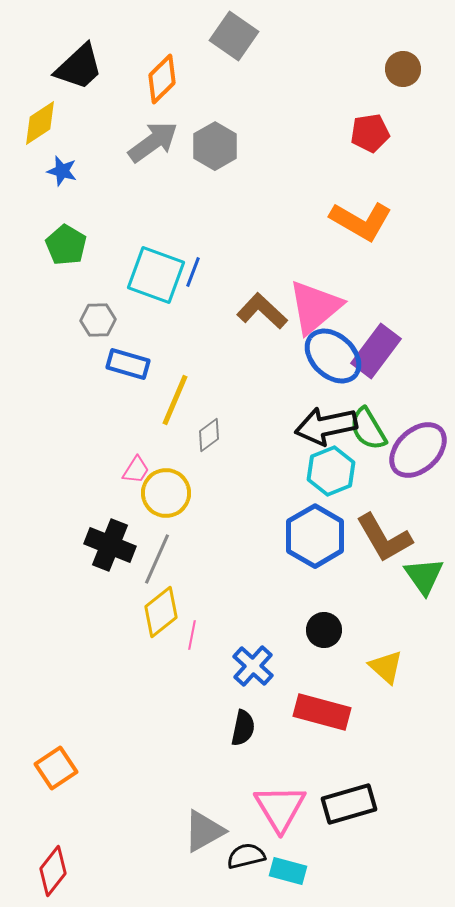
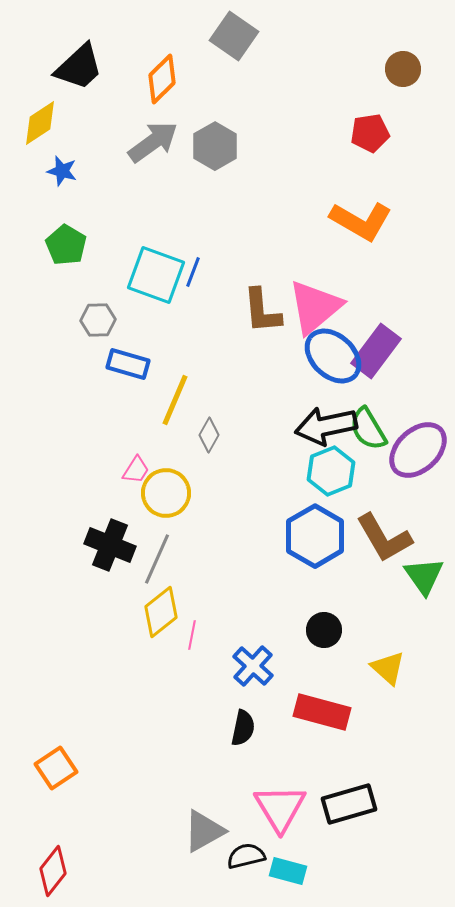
brown L-shape at (262, 311): rotated 138 degrees counterclockwise
gray diamond at (209, 435): rotated 24 degrees counterclockwise
yellow triangle at (386, 667): moved 2 px right, 1 px down
